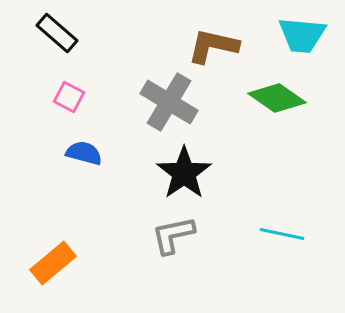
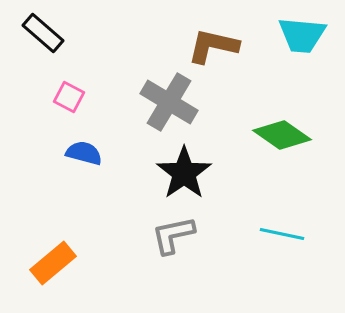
black rectangle: moved 14 px left
green diamond: moved 5 px right, 37 px down
